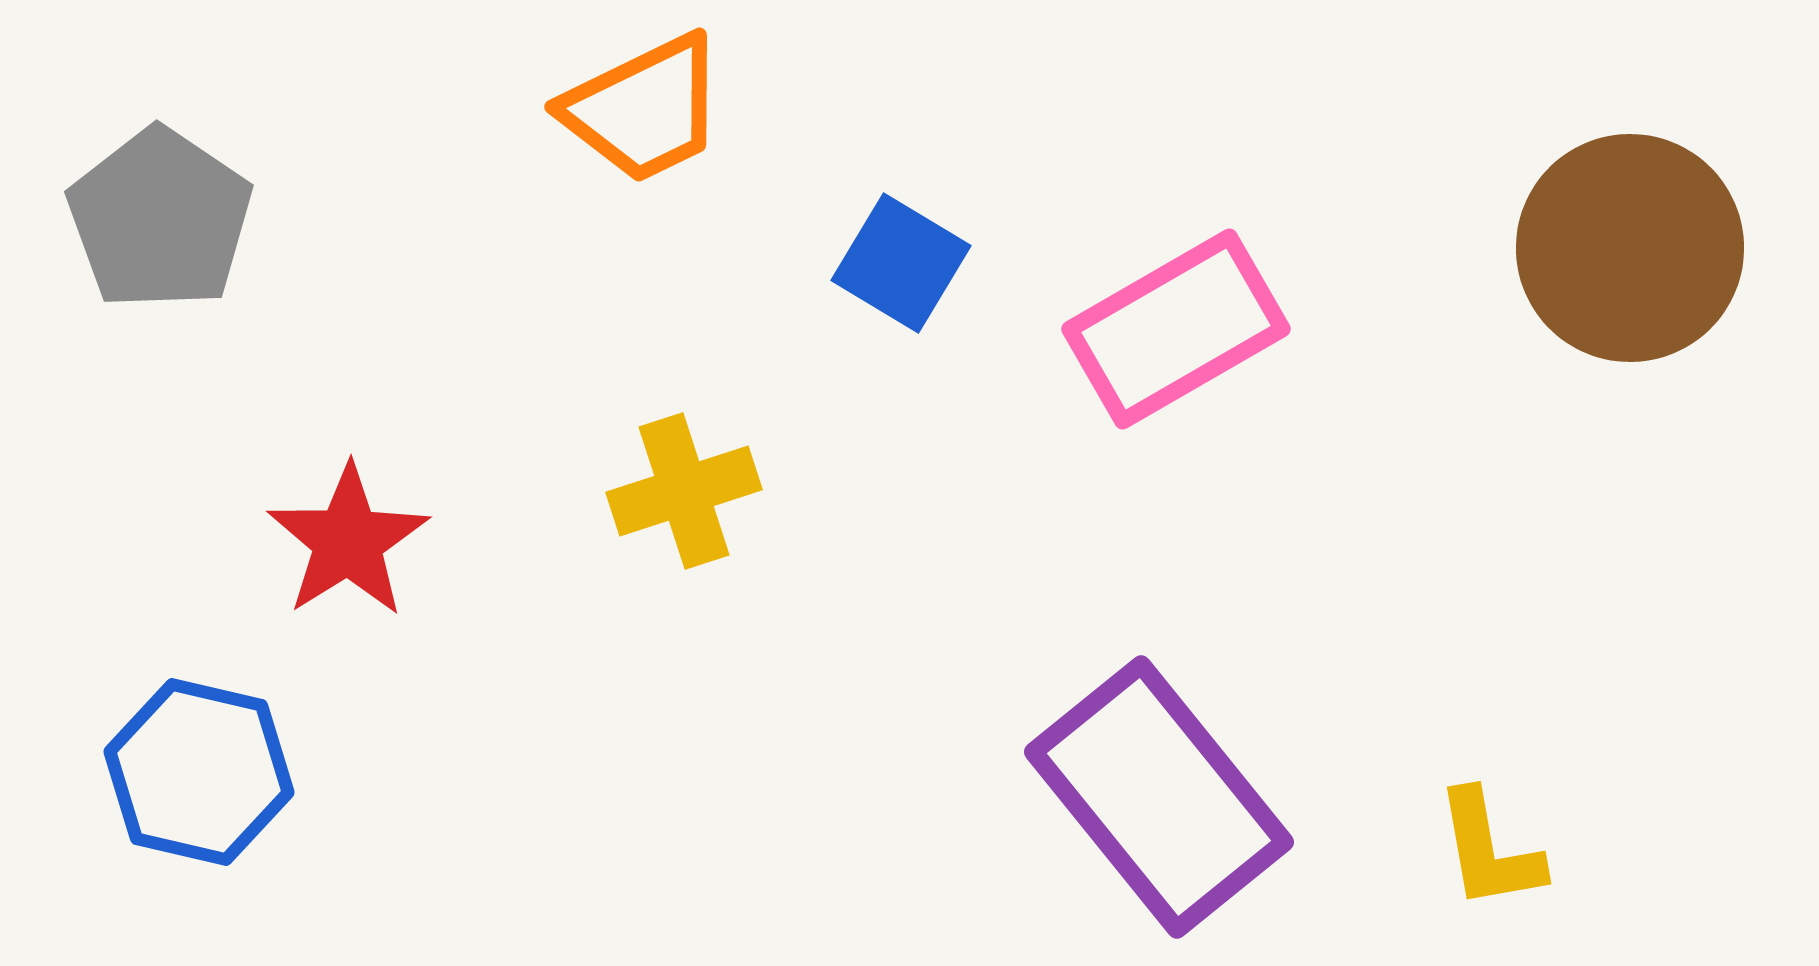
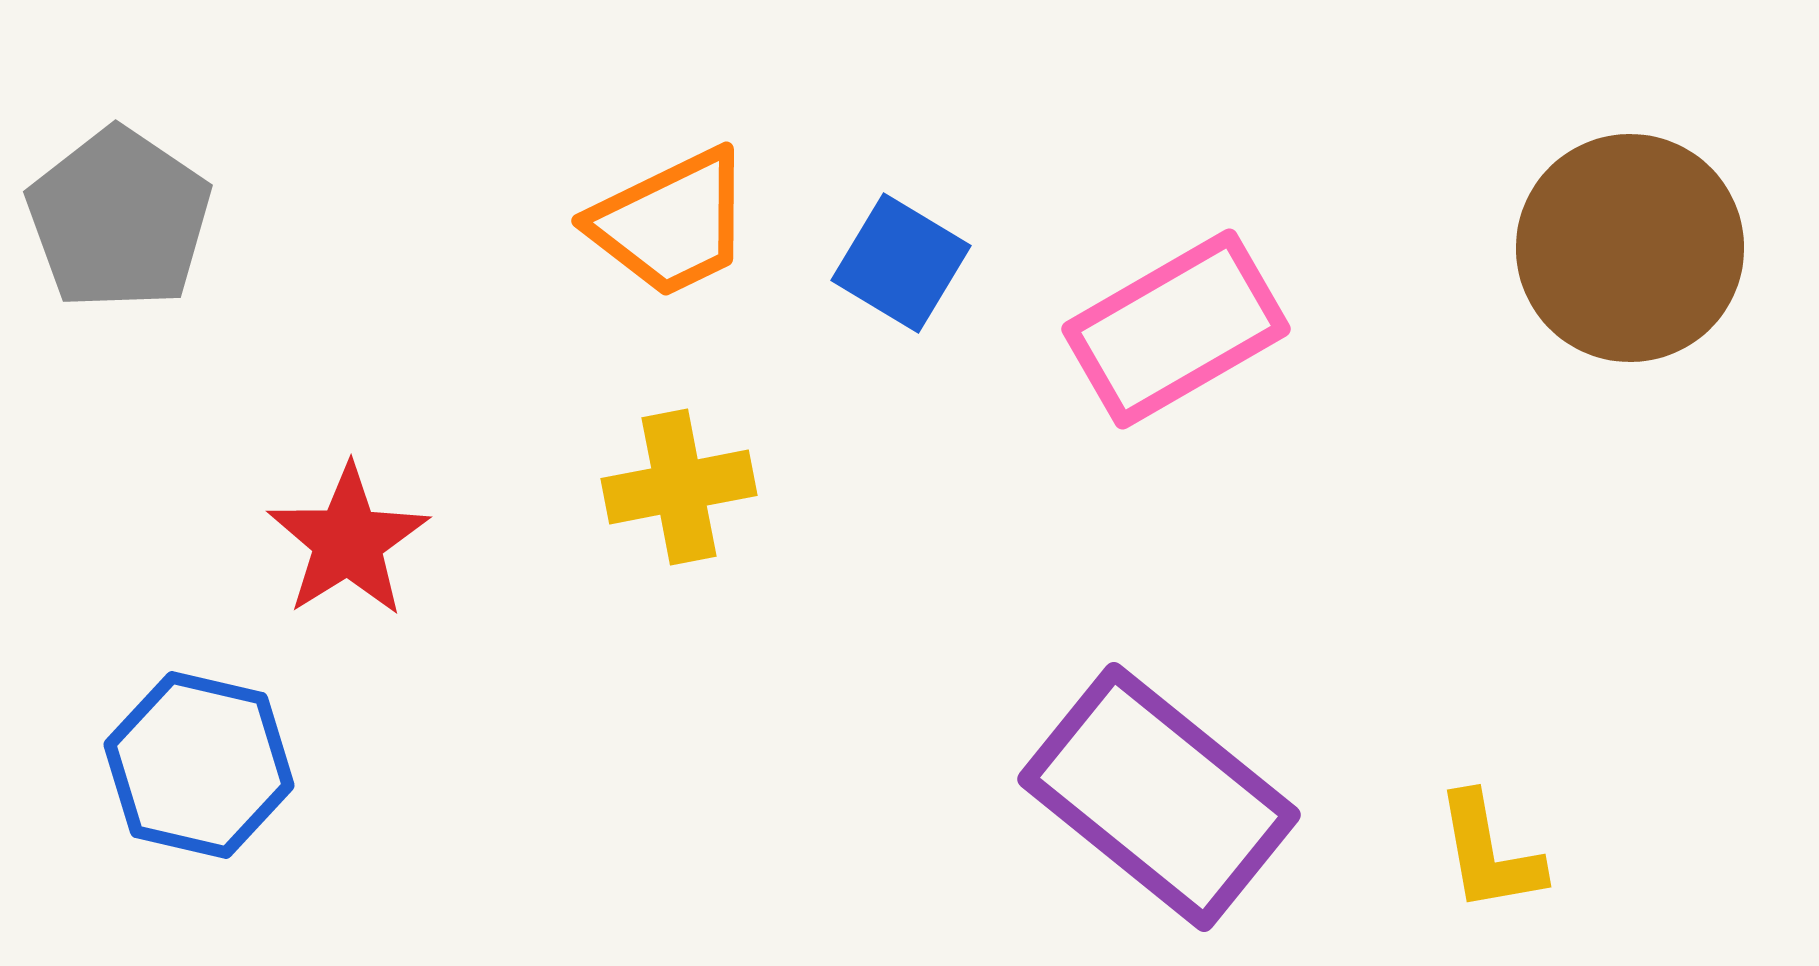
orange trapezoid: moved 27 px right, 114 px down
gray pentagon: moved 41 px left
yellow cross: moved 5 px left, 4 px up; rotated 7 degrees clockwise
blue hexagon: moved 7 px up
purple rectangle: rotated 12 degrees counterclockwise
yellow L-shape: moved 3 px down
